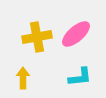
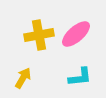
yellow cross: moved 2 px right, 2 px up
yellow arrow: rotated 30 degrees clockwise
